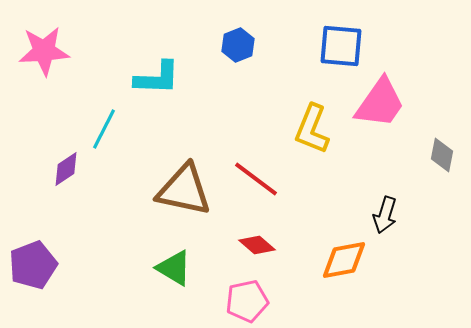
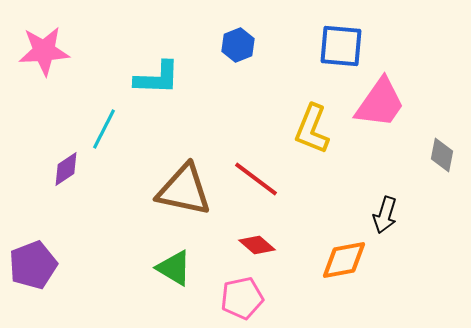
pink pentagon: moved 5 px left, 3 px up
